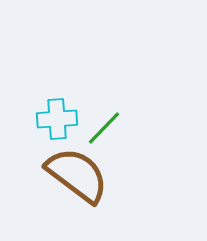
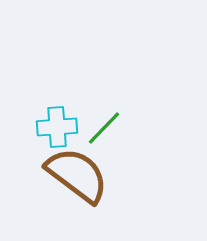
cyan cross: moved 8 px down
